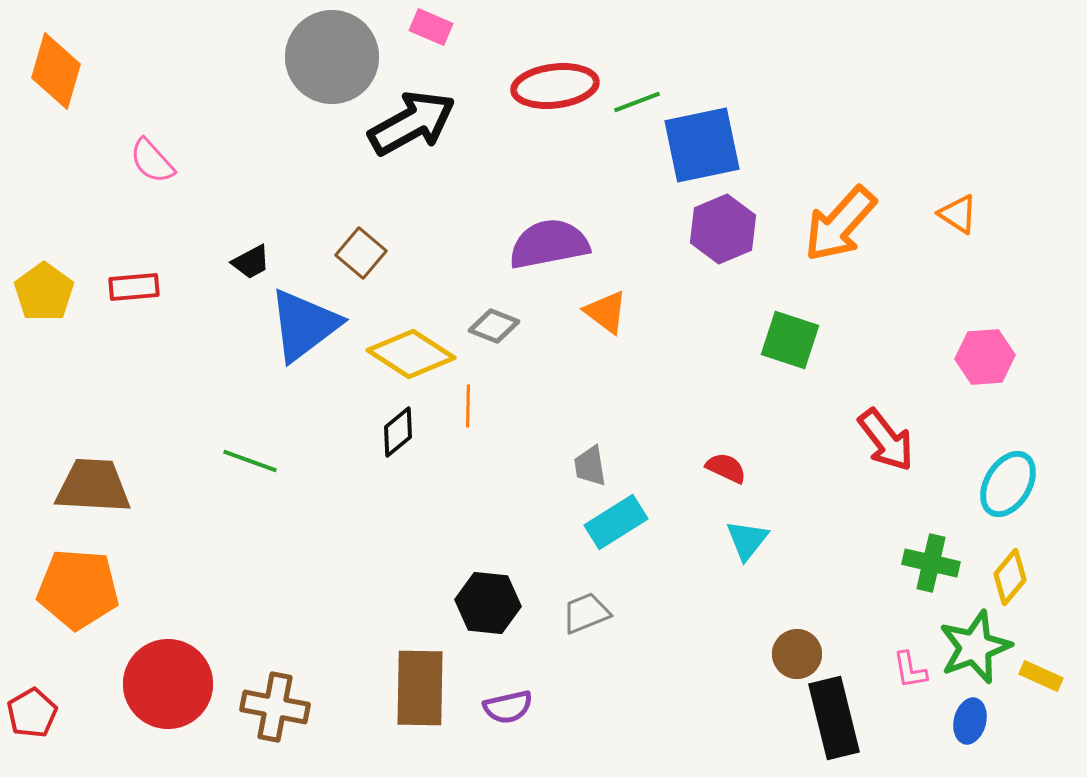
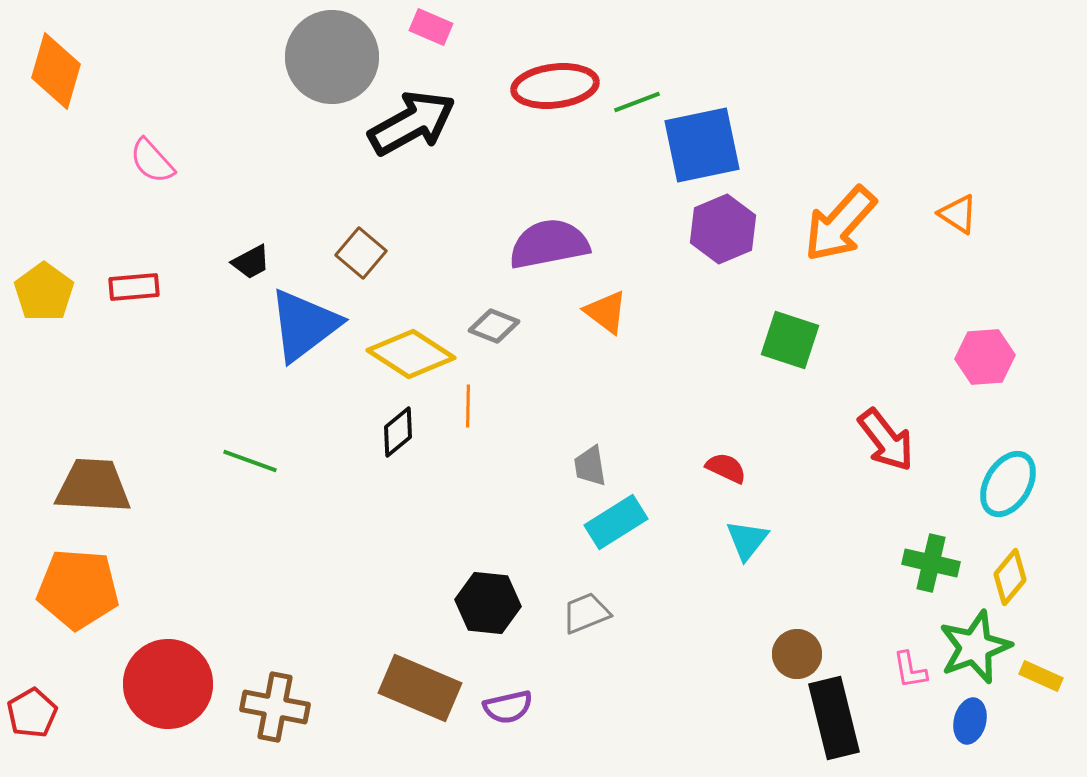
brown rectangle at (420, 688): rotated 68 degrees counterclockwise
